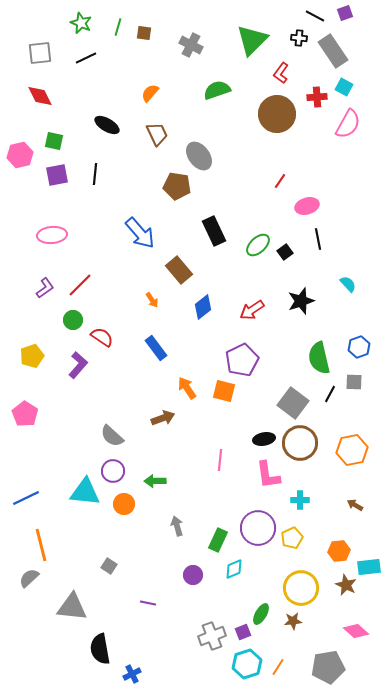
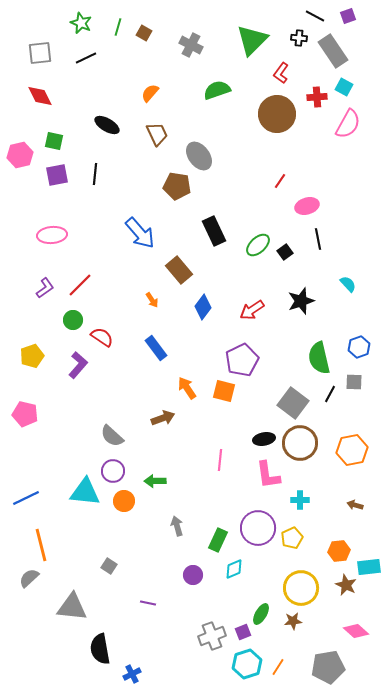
purple square at (345, 13): moved 3 px right, 3 px down
brown square at (144, 33): rotated 21 degrees clockwise
blue diamond at (203, 307): rotated 15 degrees counterclockwise
pink pentagon at (25, 414): rotated 20 degrees counterclockwise
orange circle at (124, 504): moved 3 px up
brown arrow at (355, 505): rotated 14 degrees counterclockwise
